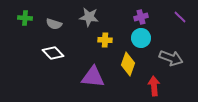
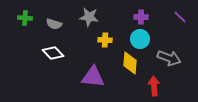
purple cross: rotated 16 degrees clockwise
cyan circle: moved 1 px left, 1 px down
gray arrow: moved 2 px left
yellow diamond: moved 2 px right, 1 px up; rotated 15 degrees counterclockwise
